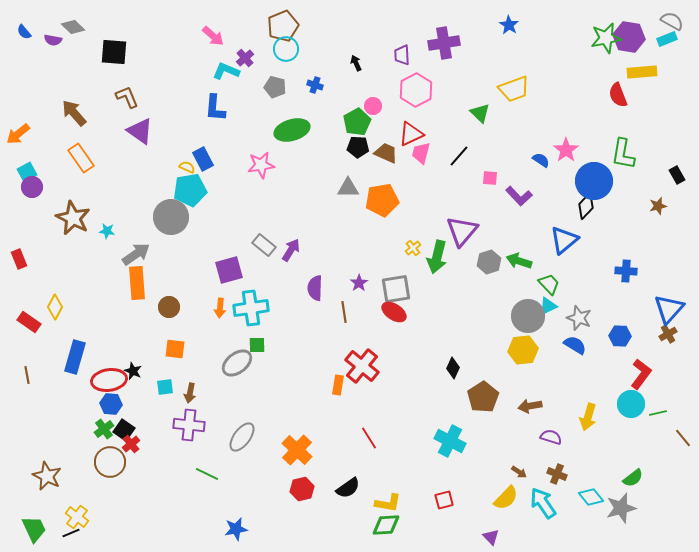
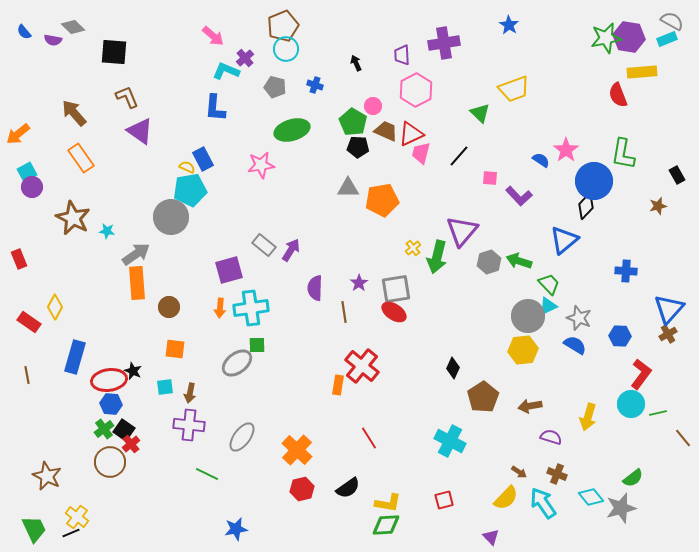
green pentagon at (357, 122): moved 4 px left; rotated 12 degrees counterclockwise
brown trapezoid at (386, 153): moved 22 px up
